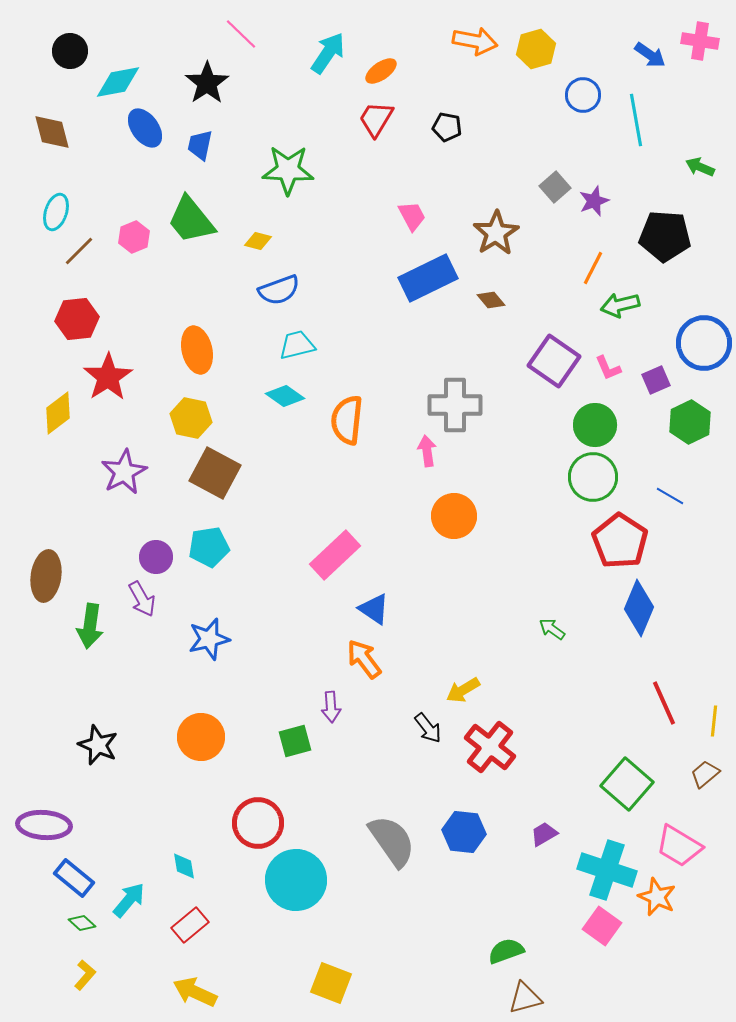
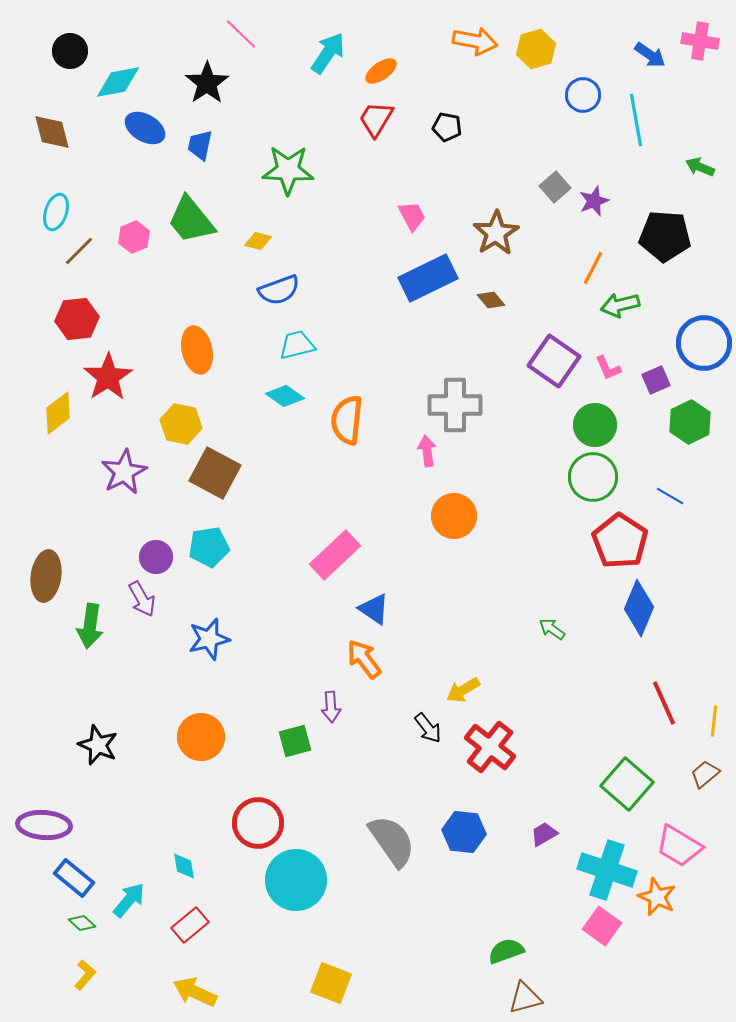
blue ellipse at (145, 128): rotated 24 degrees counterclockwise
yellow hexagon at (191, 418): moved 10 px left, 6 px down
